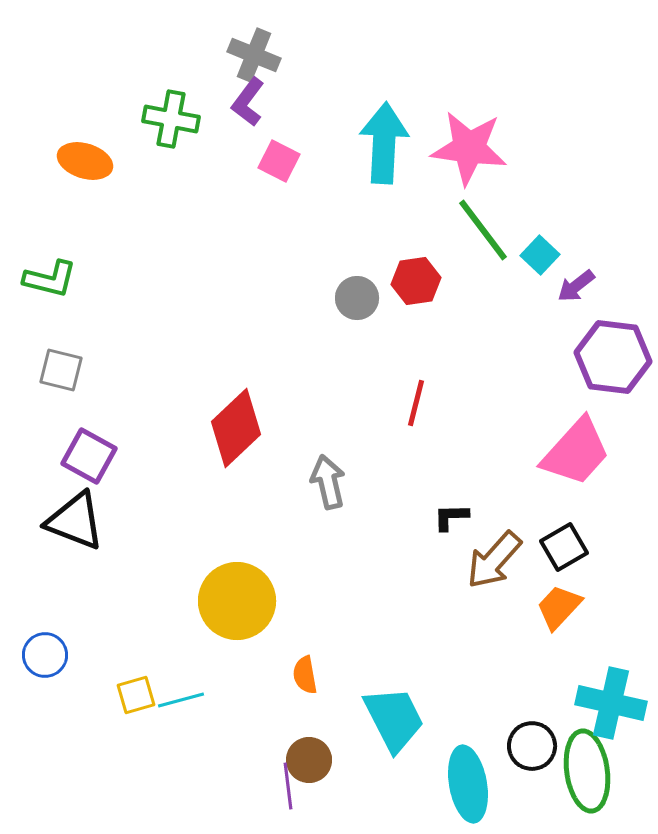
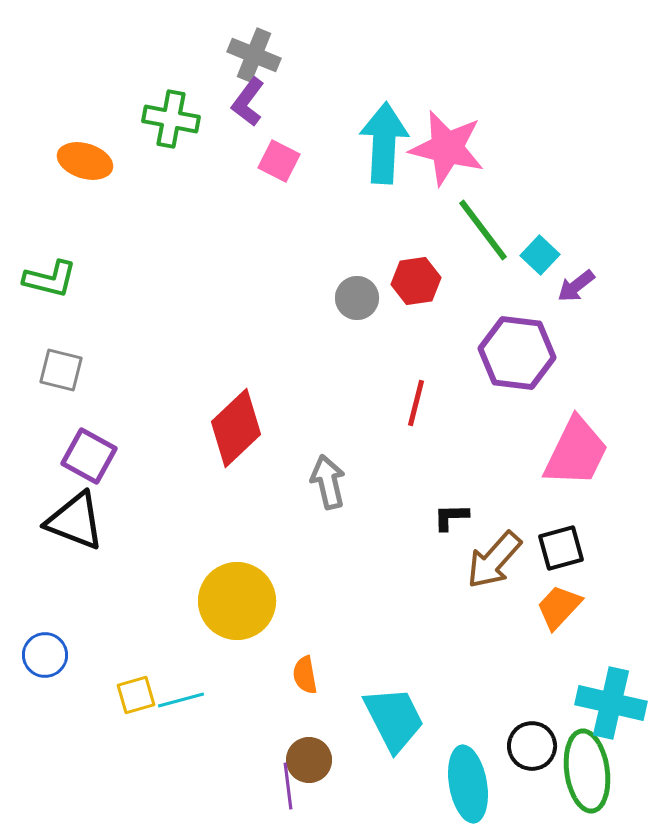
pink star: moved 22 px left; rotated 6 degrees clockwise
purple hexagon: moved 96 px left, 4 px up
pink trapezoid: rotated 16 degrees counterclockwise
black square: moved 3 px left, 1 px down; rotated 15 degrees clockwise
